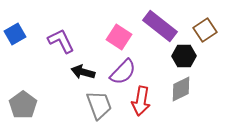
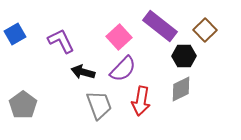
brown square: rotated 10 degrees counterclockwise
pink square: rotated 15 degrees clockwise
purple semicircle: moved 3 px up
